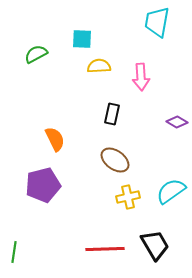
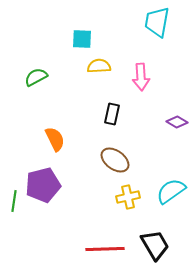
green semicircle: moved 23 px down
green line: moved 51 px up
